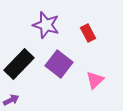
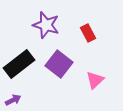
black rectangle: rotated 8 degrees clockwise
purple arrow: moved 2 px right
